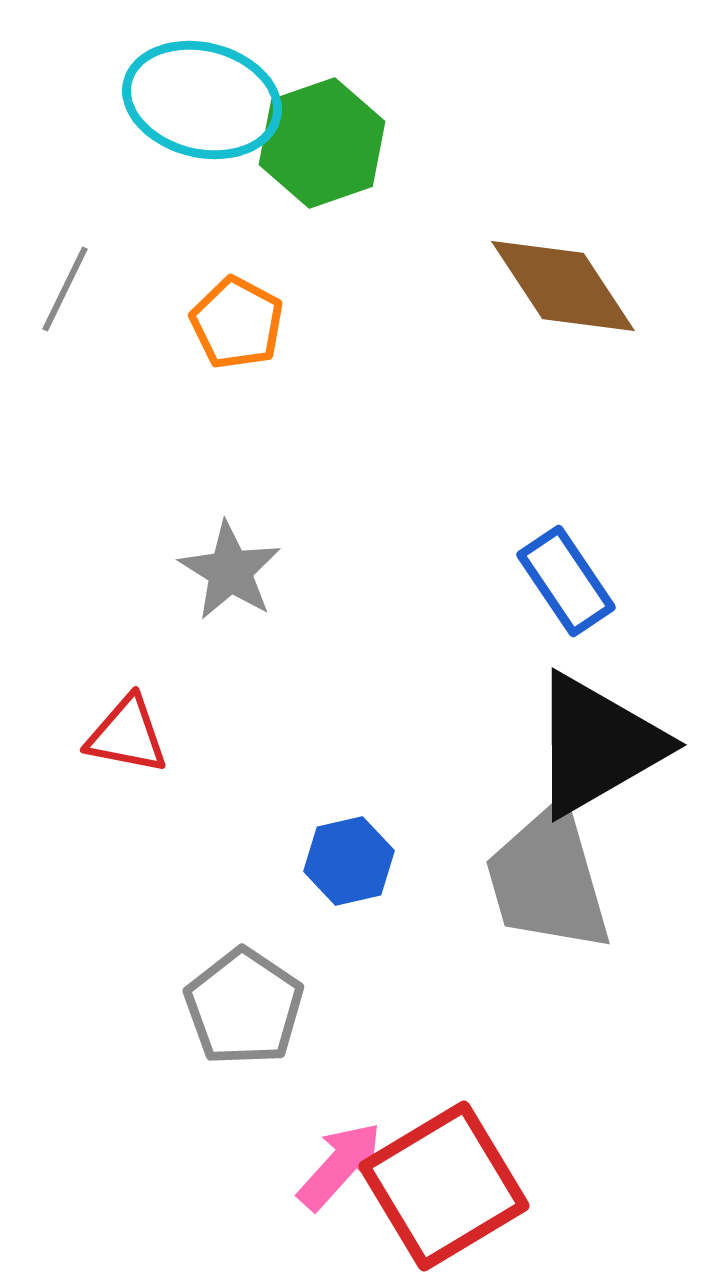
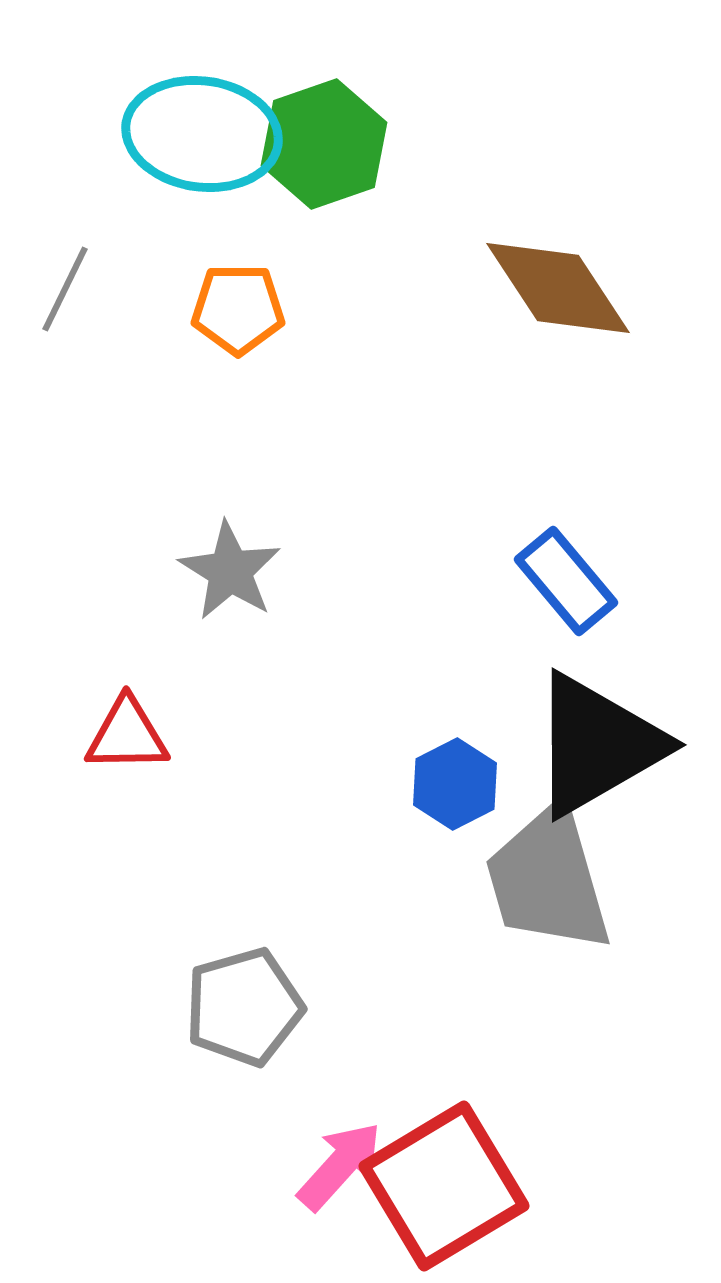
cyan ellipse: moved 34 px down; rotated 6 degrees counterclockwise
green hexagon: moved 2 px right, 1 px down
brown diamond: moved 5 px left, 2 px down
orange pentagon: moved 1 px right, 14 px up; rotated 28 degrees counterclockwise
blue rectangle: rotated 6 degrees counterclockwise
red triangle: rotated 12 degrees counterclockwise
blue hexagon: moved 106 px right, 77 px up; rotated 14 degrees counterclockwise
gray pentagon: rotated 22 degrees clockwise
